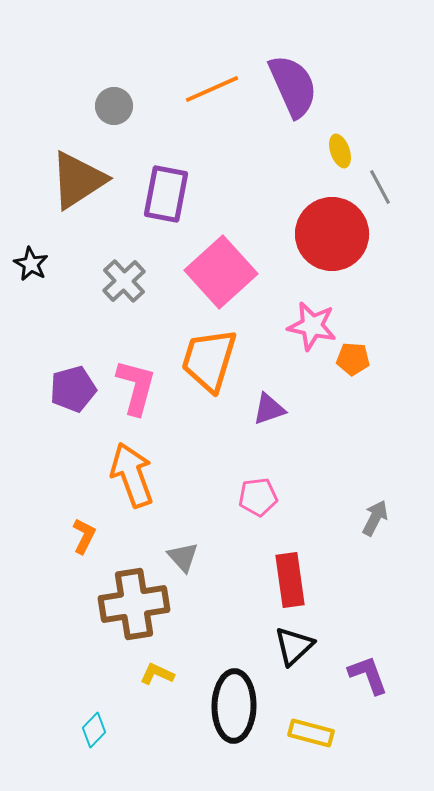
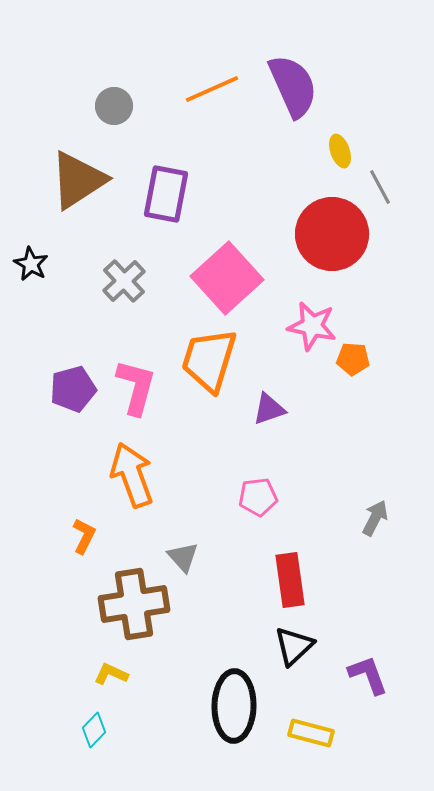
pink square: moved 6 px right, 6 px down
yellow L-shape: moved 46 px left
